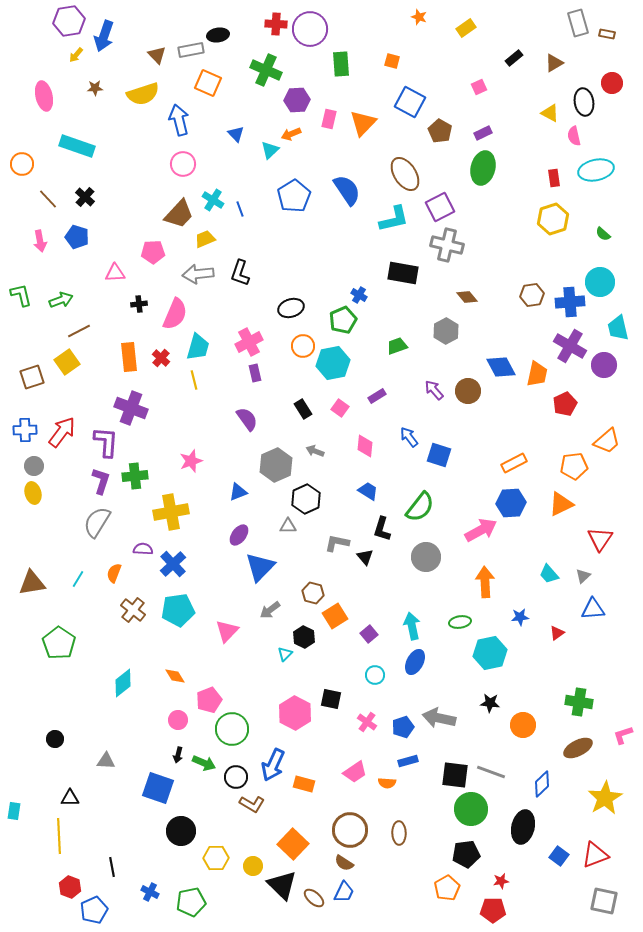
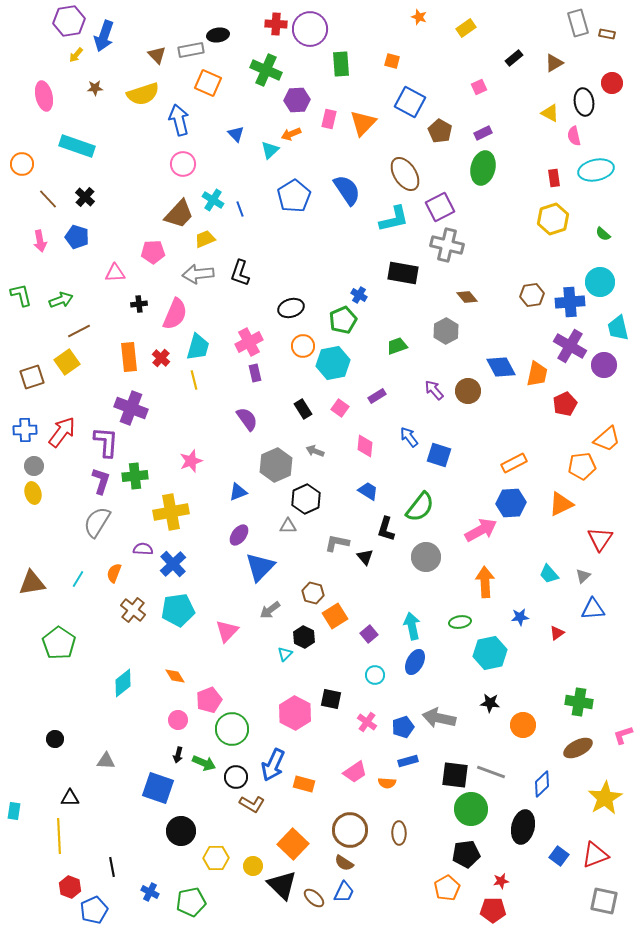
orange trapezoid at (607, 441): moved 2 px up
orange pentagon at (574, 466): moved 8 px right
black L-shape at (382, 529): moved 4 px right
